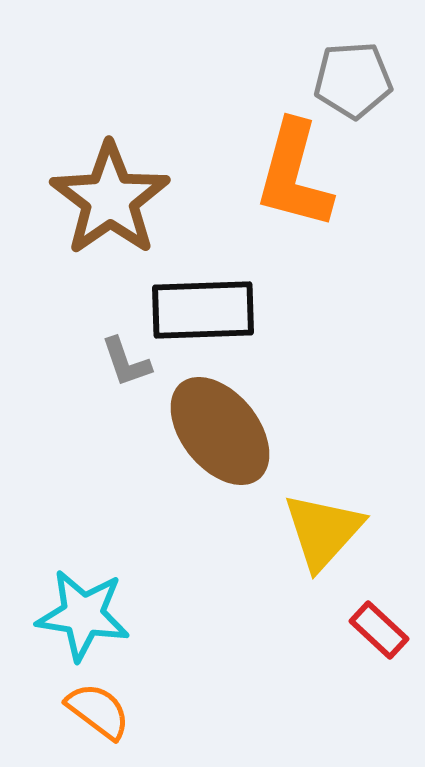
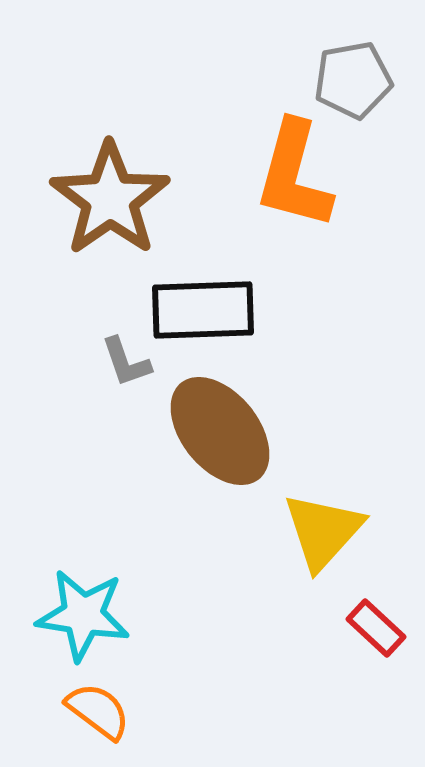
gray pentagon: rotated 6 degrees counterclockwise
red rectangle: moved 3 px left, 2 px up
